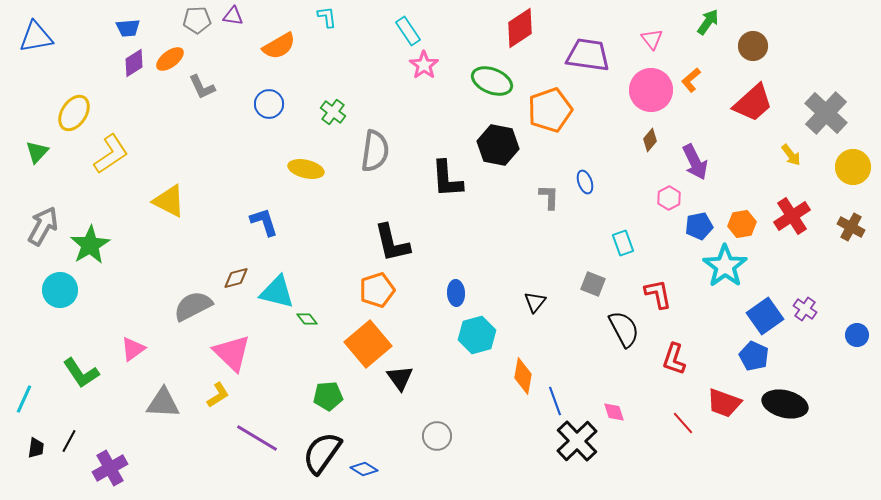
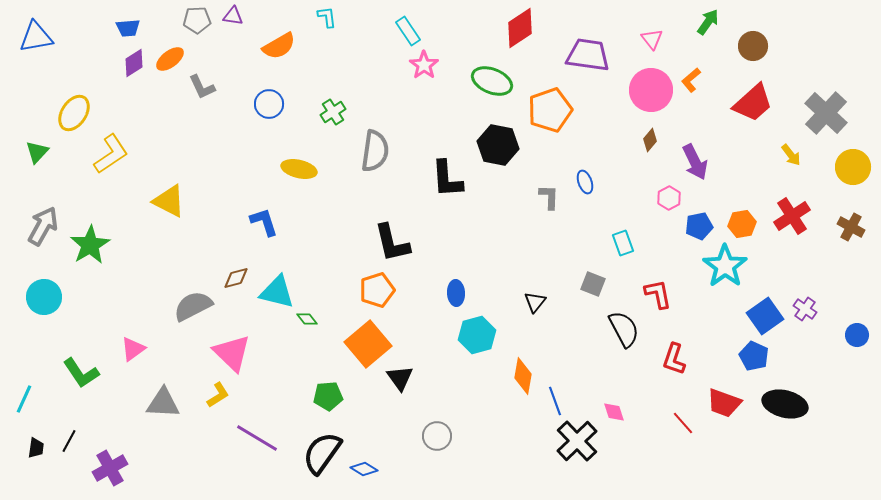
green cross at (333, 112): rotated 20 degrees clockwise
yellow ellipse at (306, 169): moved 7 px left
cyan circle at (60, 290): moved 16 px left, 7 px down
